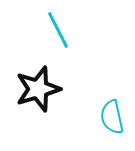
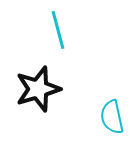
cyan line: rotated 12 degrees clockwise
